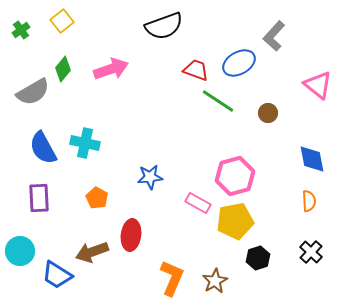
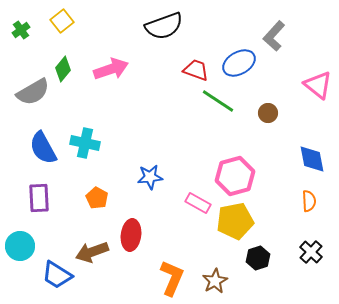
cyan circle: moved 5 px up
